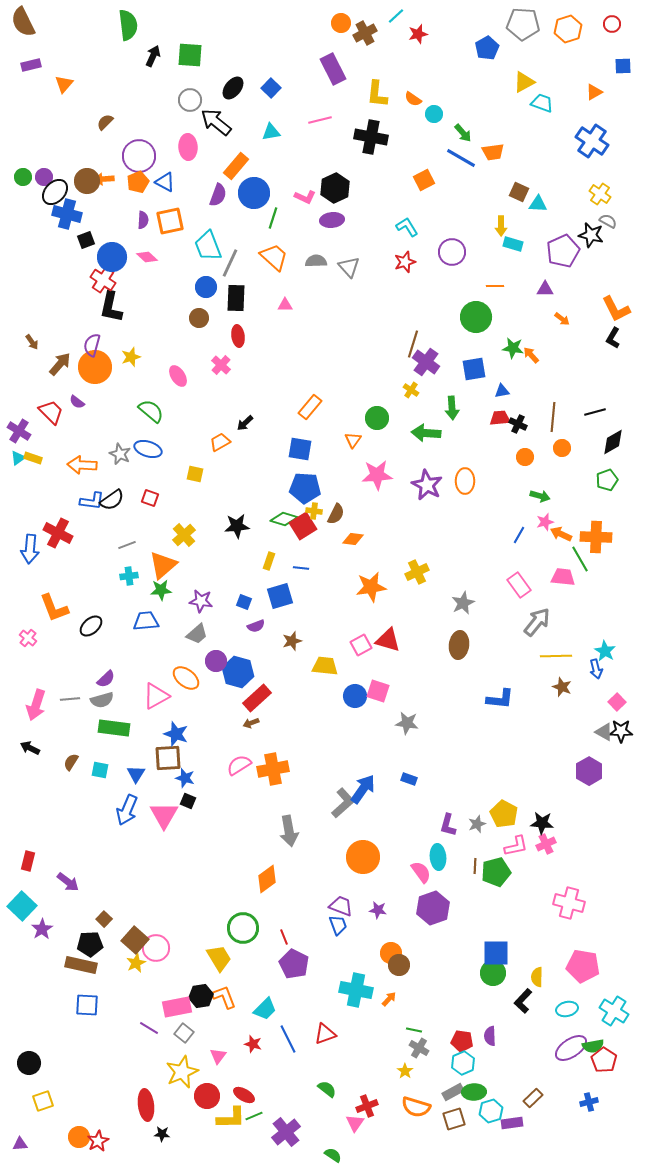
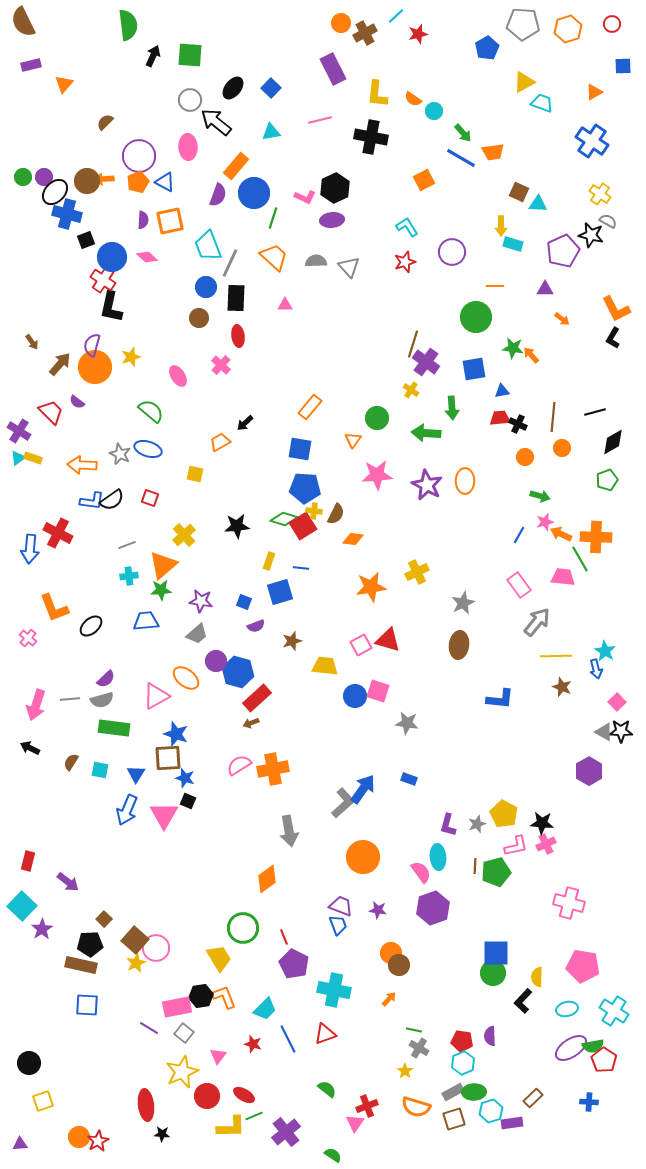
cyan circle at (434, 114): moved 3 px up
blue square at (280, 596): moved 4 px up
cyan cross at (356, 990): moved 22 px left
blue cross at (589, 1102): rotated 18 degrees clockwise
yellow L-shape at (231, 1118): moved 9 px down
